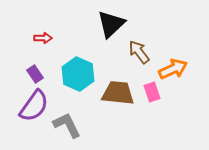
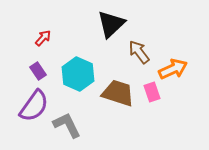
red arrow: rotated 48 degrees counterclockwise
purple rectangle: moved 3 px right, 3 px up
brown trapezoid: rotated 12 degrees clockwise
